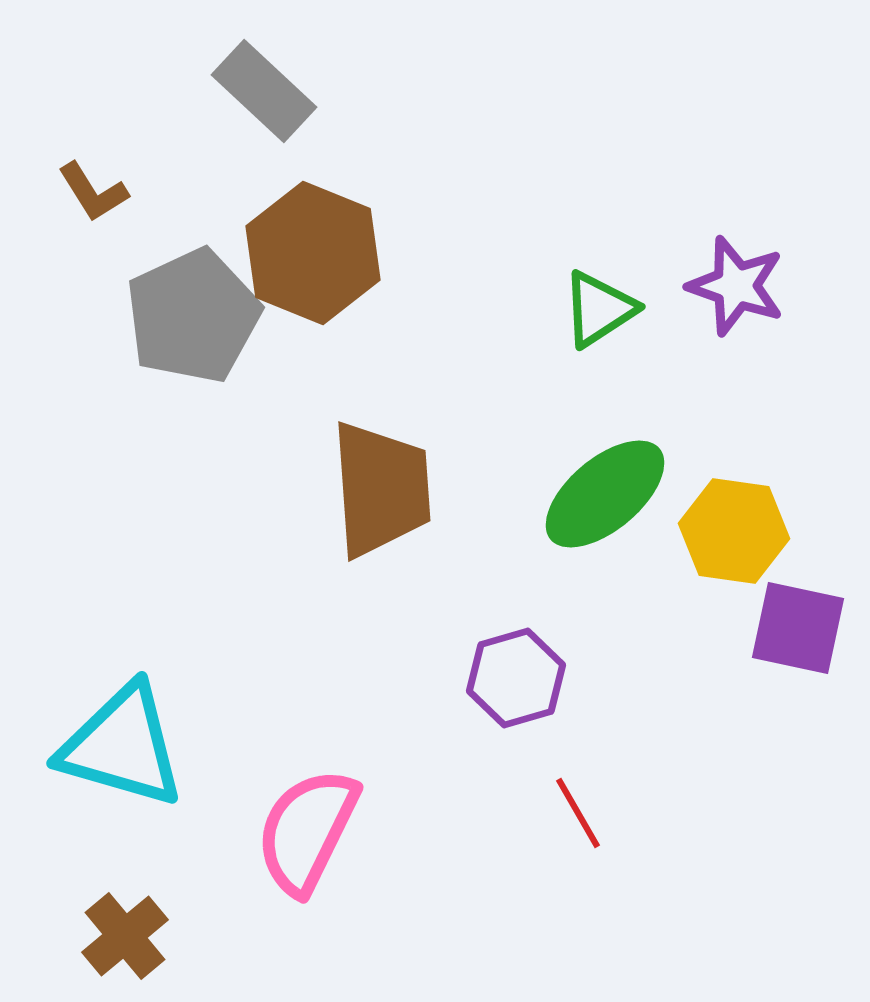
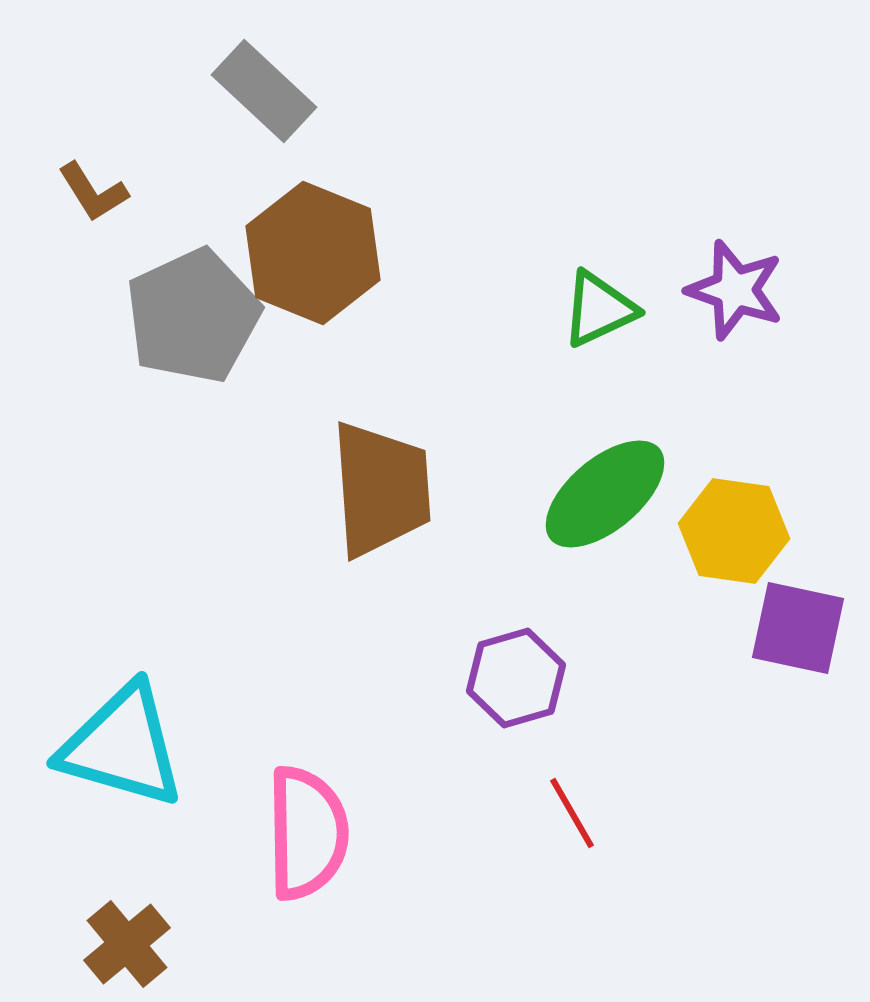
purple star: moved 1 px left, 4 px down
green triangle: rotated 8 degrees clockwise
red line: moved 6 px left
pink semicircle: moved 2 px down; rotated 153 degrees clockwise
brown cross: moved 2 px right, 8 px down
